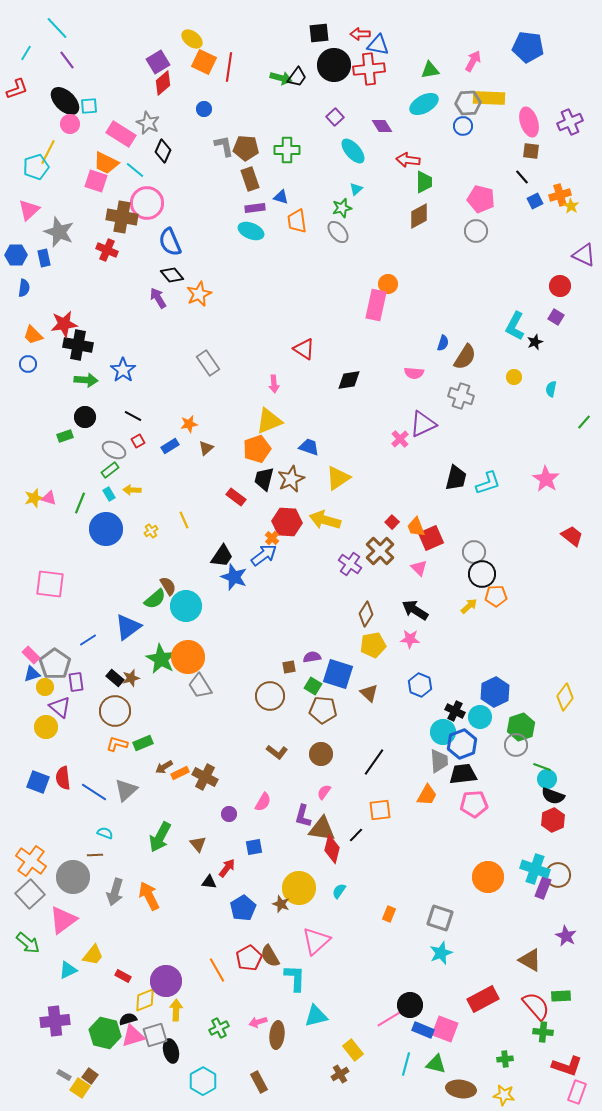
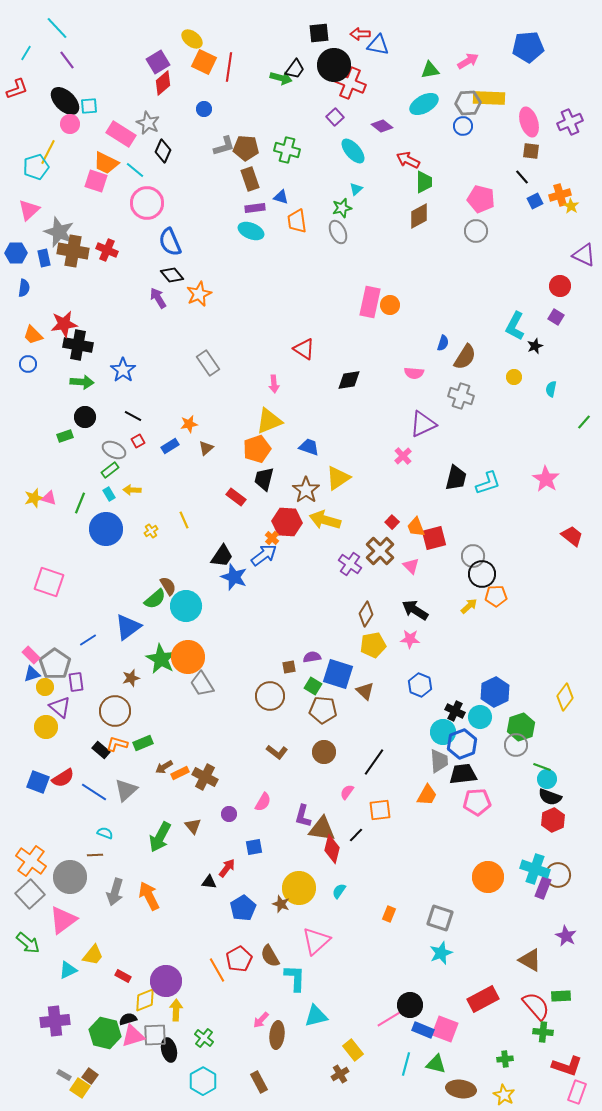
blue pentagon at (528, 47): rotated 12 degrees counterclockwise
pink arrow at (473, 61): moved 5 px left; rotated 30 degrees clockwise
red cross at (369, 69): moved 19 px left, 14 px down; rotated 28 degrees clockwise
black trapezoid at (297, 77): moved 2 px left, 8 px up
purple diamond at (382, 126): rotated 20 degrees counterclockwise
gray L-shape at (224, 146): rotated 85 degrees clockwise
green cross at (287, 150): rotated 15 degrees clockwise
red arrow at (408, 160): rotated 20 degrees clockwise
brown cross at (122, 217): moved 49 px left, 34 px down
gray ellipse at (338, 232): rotated 15 degrees clockwise
blue hexagon at (16, 255): moved 2 px up
orange circle at (388, 284): moved 2 px right, 21 px down
pink rectangle at (376, 305): moved 6 px left, 3 px up
black star at (535, 342): moved 4 px down
green arrow at (86, 380): moved 4 px left, 2 px down
pink cross at (400, 439): moved 3 px right, 17 px down
brown star at (291, 479): moved 15 px right, 11 px down; rotated 12 degrees counterclockwise
red square at (431, 538): moved 3 px right; rotated 10 degrees clockwise
gray circle at (474, 552): moved 1 px left, 4 px down
pink triangle at (419, 568): moved 8 px left, 2 px up
pink square at (50, 584): moved 1 px left, 2 px up; rotated 12 degrees clockwise
black rectangle at (115, 678): moved 14 px left, 72 px down
gray trapezoid at (200, 686): moved 2 px right, 2 px up
brown triangle at (369, 693): moved 4 px left, 2 px up
brown circle at (321, 754): moved 3 px right, 2 px up
red semicircle at (63, 778): rotated 115 degrees counterclockwise
pink semicircle at (324, 792): moved 23 px right
black semicircle at (553, 796): moved 3 px left, 1 px down
pink pentagon at (474, 804): moved 3 px right, 2 px up
brown triangle at (198, 844): moved 5 px left, 18 px up
gray circle at (73, 877): moved 3 px left
red pentagon at (249, 958): moved 10 px left, 1 px down
pink arrow at (258, 1022): moved 3 px right, 2 px up; rotated 30 degrees counterclockwise
green cross at (219, 1028): moved 15 px left, 10 px down; rotated 24 degrees counterclockwise
gray square at (155, 1035): rotated 15 degrees clockwise
black ellipse at (171, 1051): moved 2 px left, 1 px up
yellow star at (504, 1095): rotated 20 degrees clockwise
